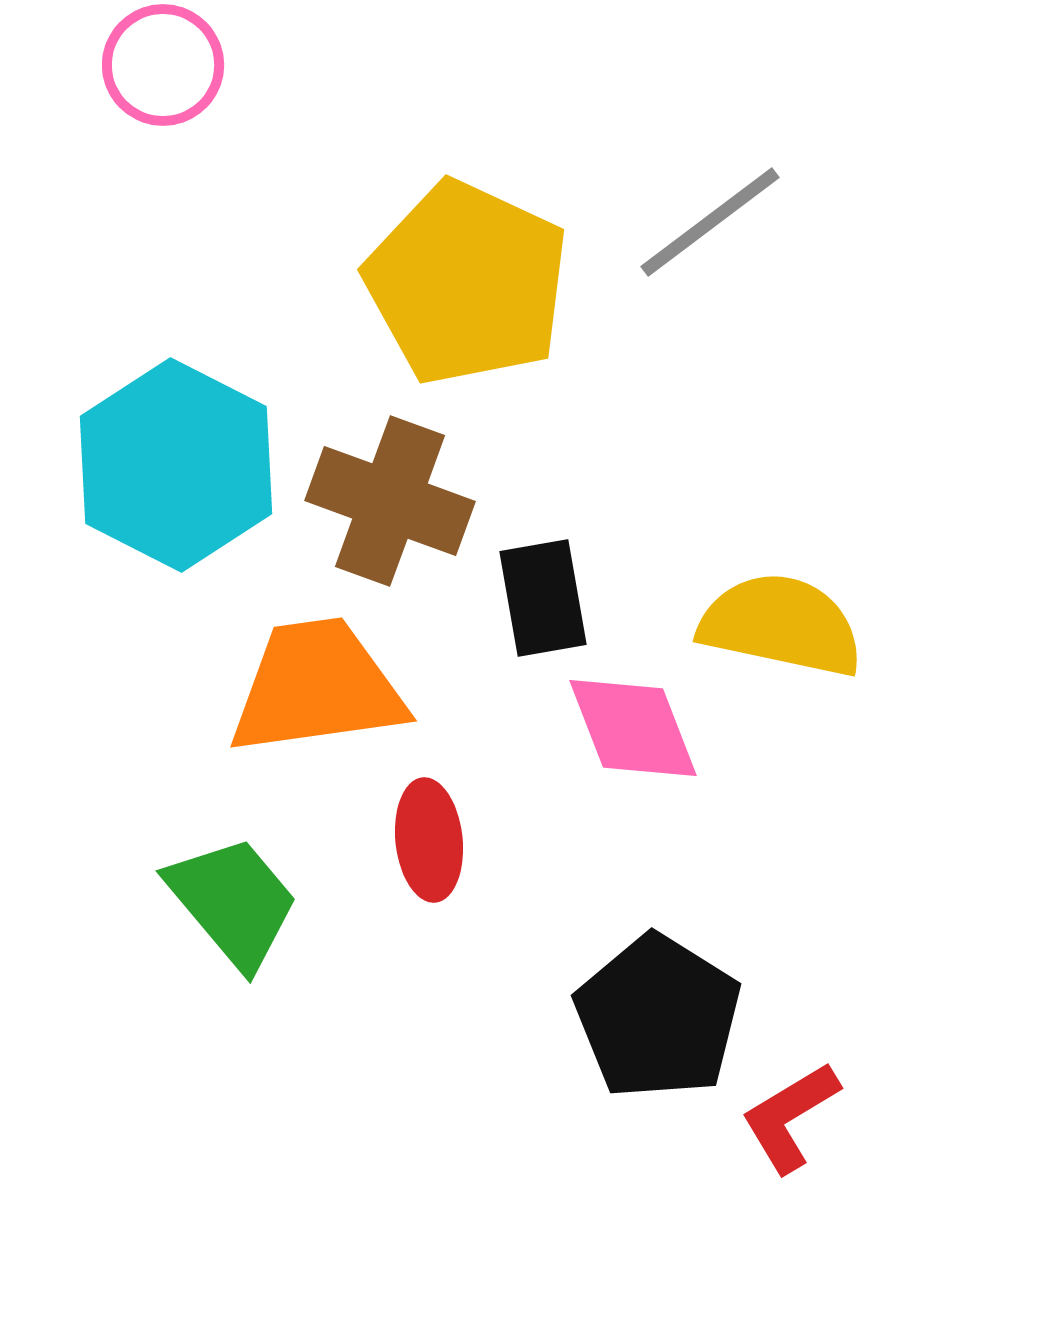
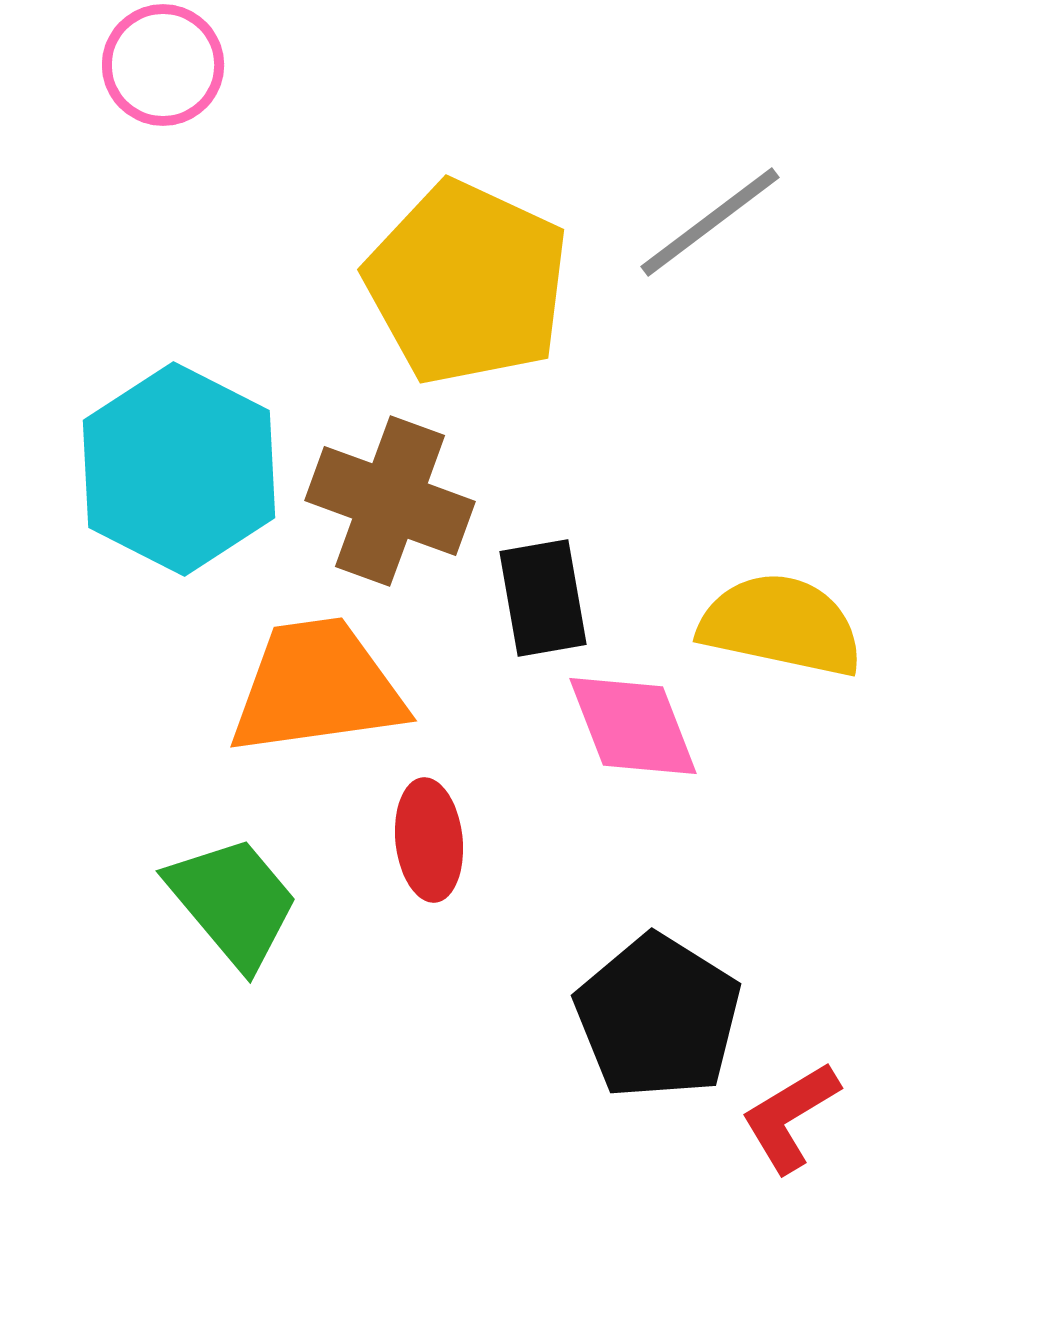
cyan hexagon: moved 3 px right, 4 px down
pink diamond: moved 2 px up
